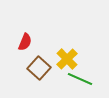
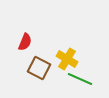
yellow cross: rotated 15 degrees counterclockwise
brown square: rotated 15 degrees counterclockwise
